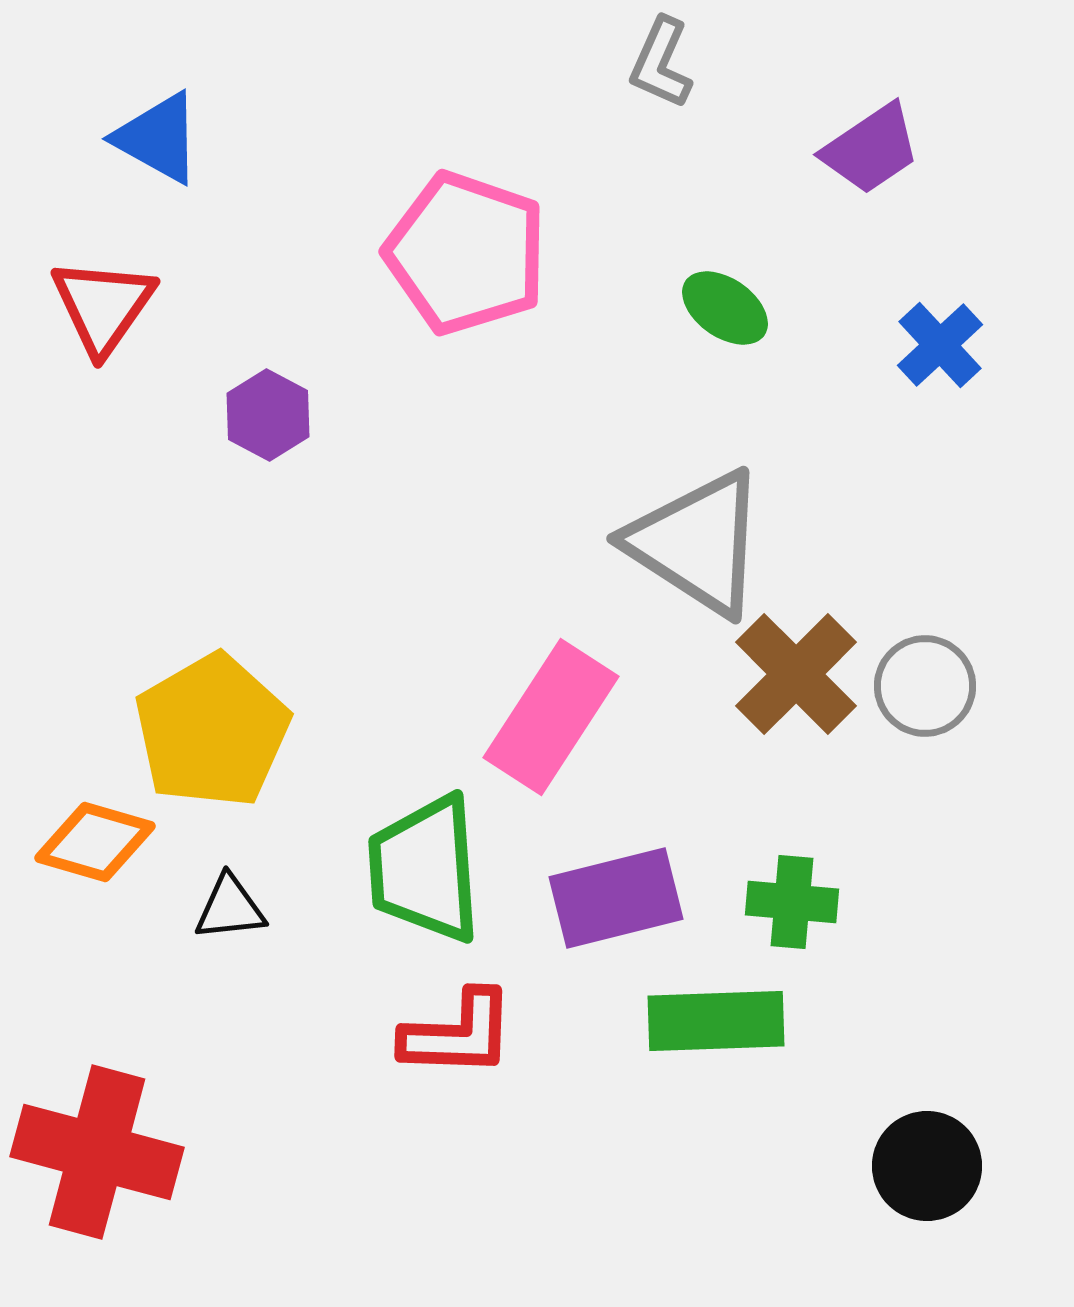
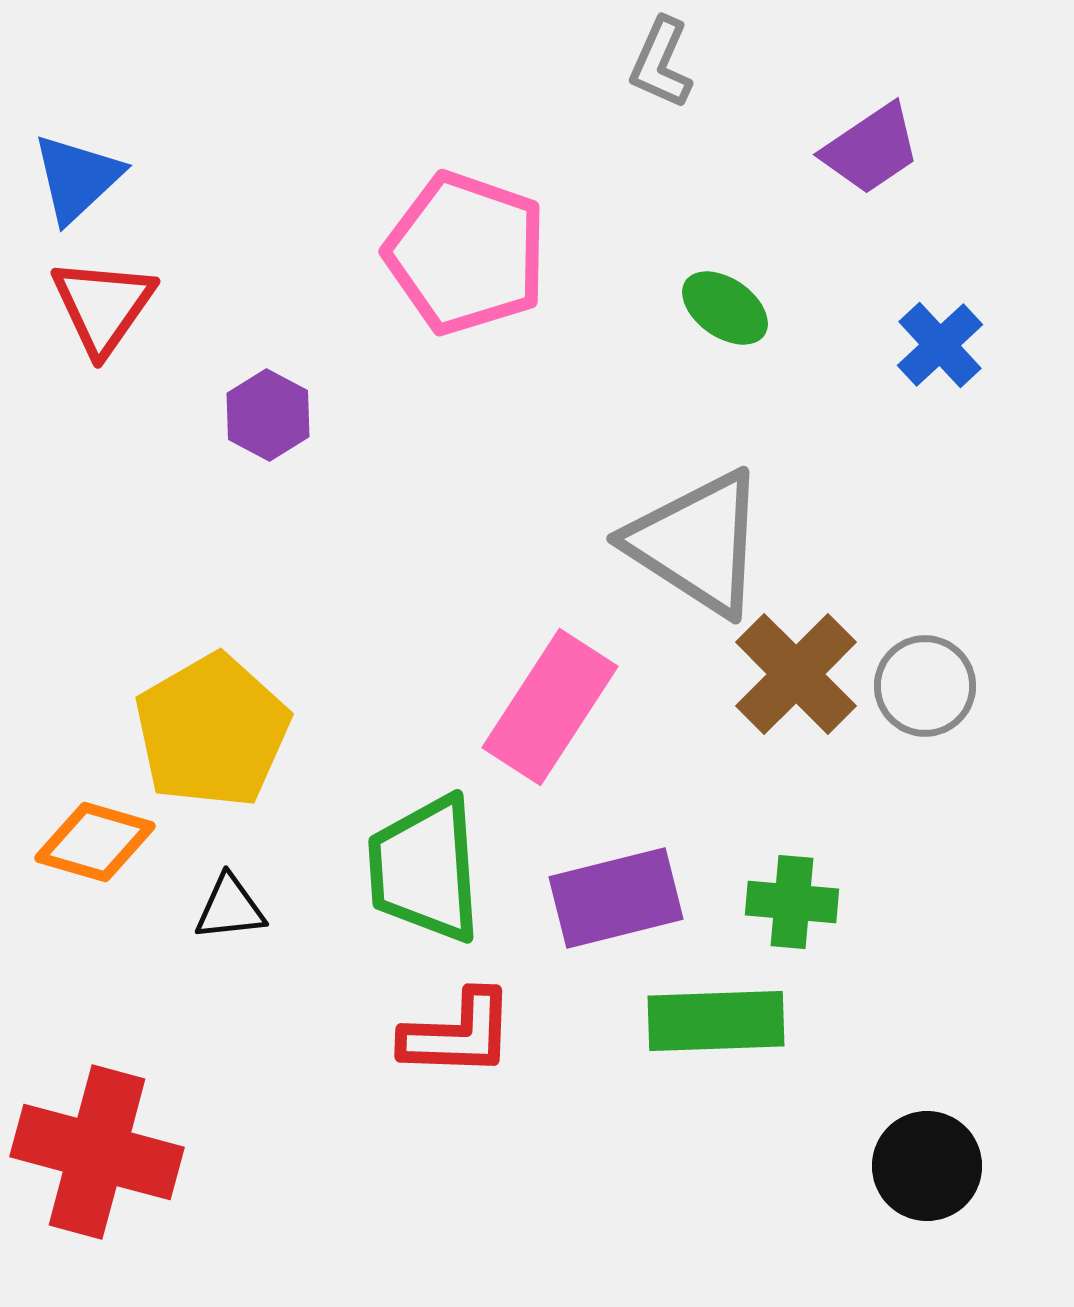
blue triangle: moved 81 px left, 40 px down; rotated 48 degrees clockwise
pink rectangle: moved 1 px left, 10 px up
